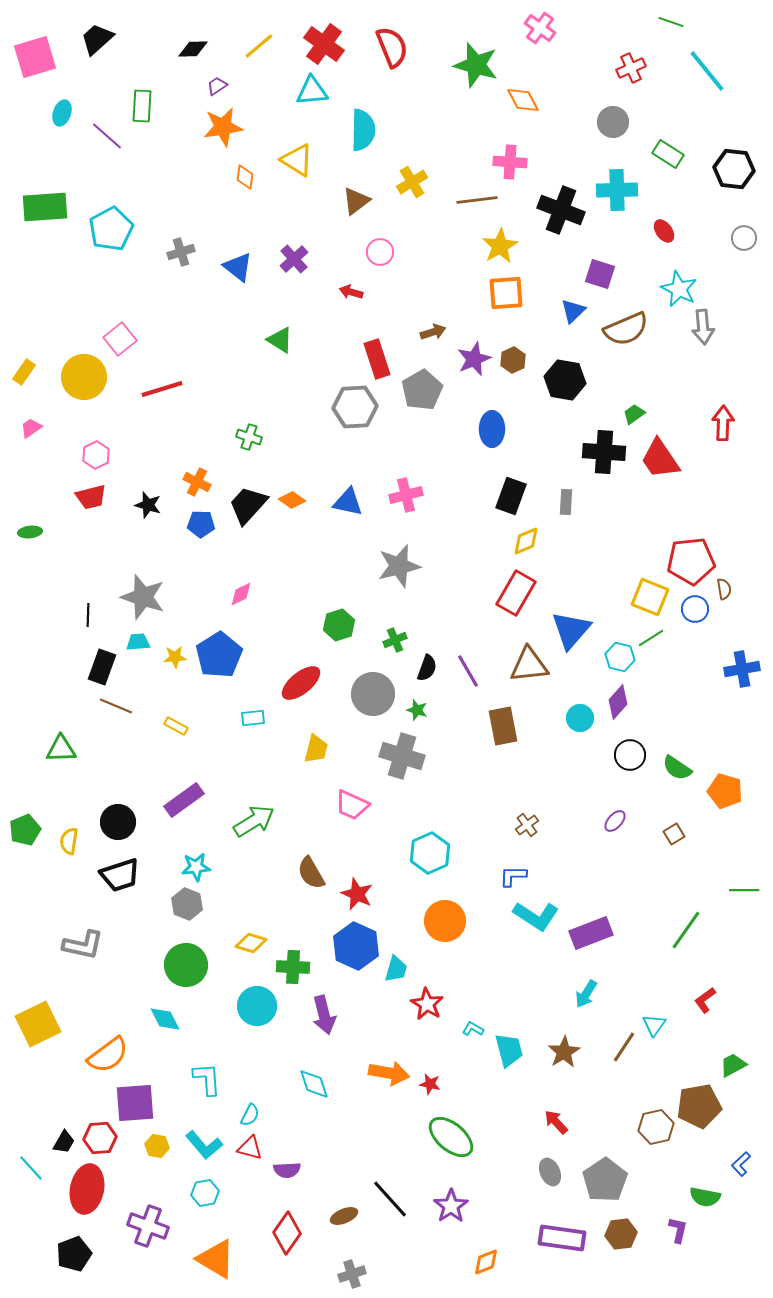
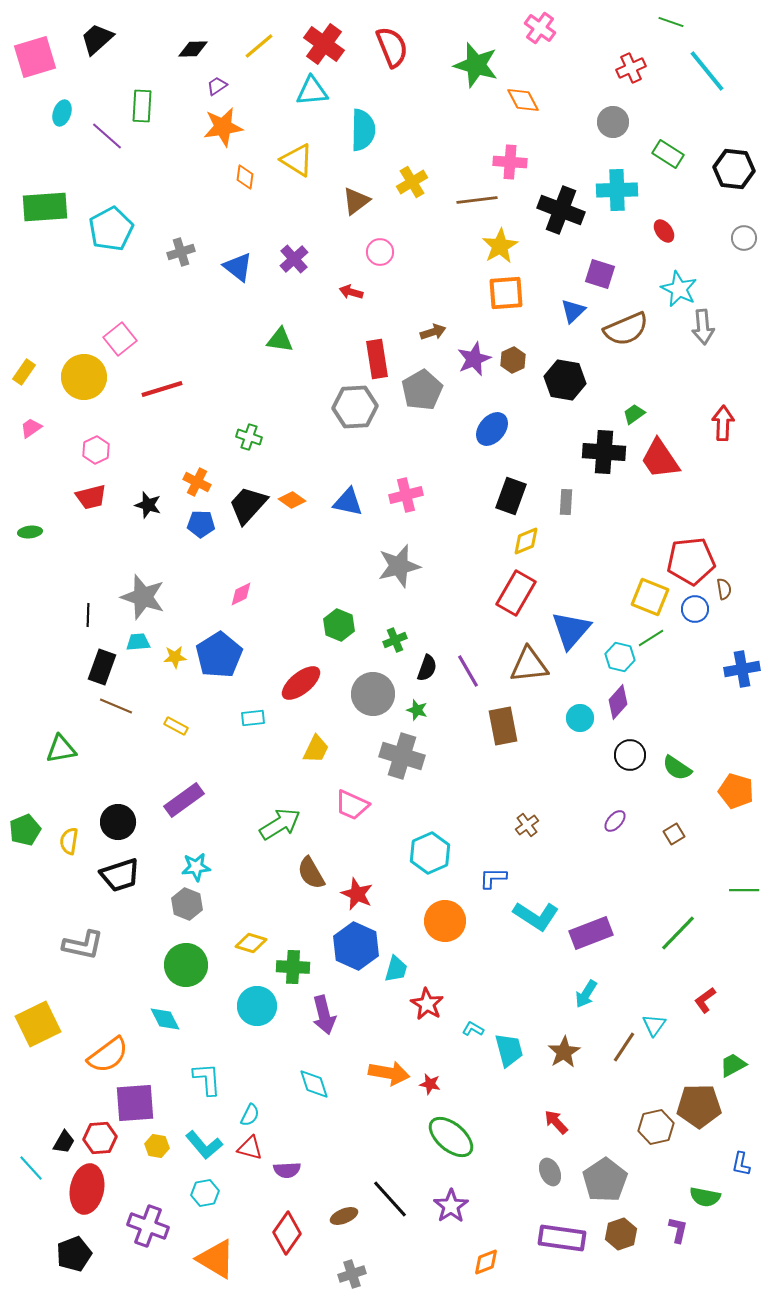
green triangle at (280, 340): rotated 24 degrees counterclockwise
red rectangle at (377, 359): rotated 9 degrees clockwise
blue ellipse at (492, 429): rotated 40 degrees clockwise
pink hexagon at (96, 455): moved 5 px up
green hexagon at (339, 625): rotated 20 degrees counterclockwise
green triangle at (61, 749): rotated 8 degrees counterclockwise
yellow trapezoid at (316, 749): rotated 12 degrees clockwise
orange pentagon at (725, 791): moved 11 px right
green arrow at (254, 821): moved 26 px right, 3 px down
blue L-shape at (513, 876): moved 20 px left, 2 px down
green line at (686, 930): moved 8 px left, 3 px down; rotated 9 degrees clockwise
brown pentagon at (699, 1106): rotated 9 degrees clockwise
blue L-shape at (741, 1164): rotated 35 degrees counterclockwise
brown hexagon at (621, 1234): rotated 12 degrees counterclockwise
